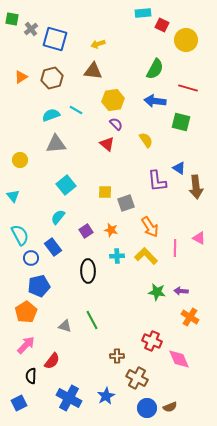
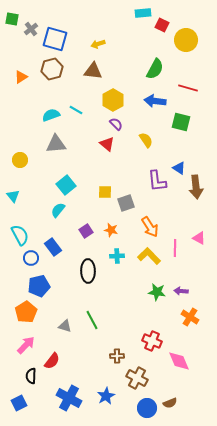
brown hexagon at (52, 78): moved 9 px up
yellow hexagon at (113, 100): rotated 20 degrees counterclockwise
cyan semicircle at (58, 217): moved 7 px up
yellow L-shape at (146, 256): moved 3 px right
pink diamond at (179, 359): moved 2 px down
brown semicircle at (170, 407): moved 4 px up
